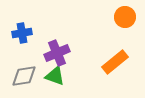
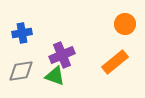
orange circle: moved 7 px down
purple cross: moved 5 px right, 2 px down
gray diamond: moved 3 px left, 5 px up
